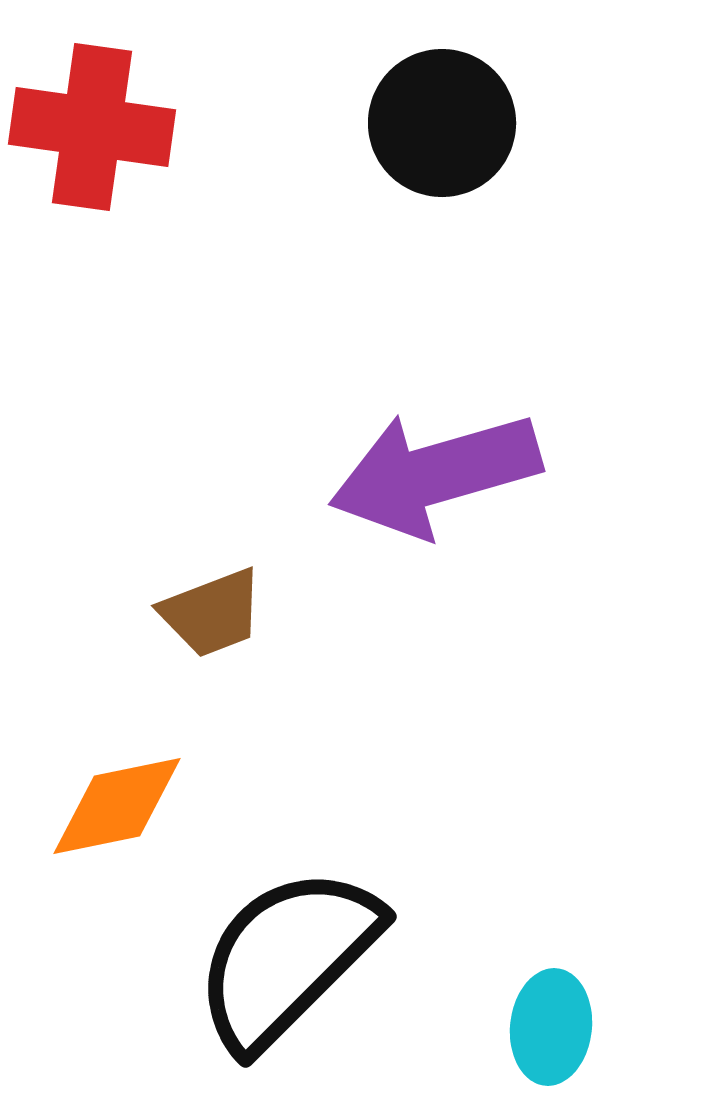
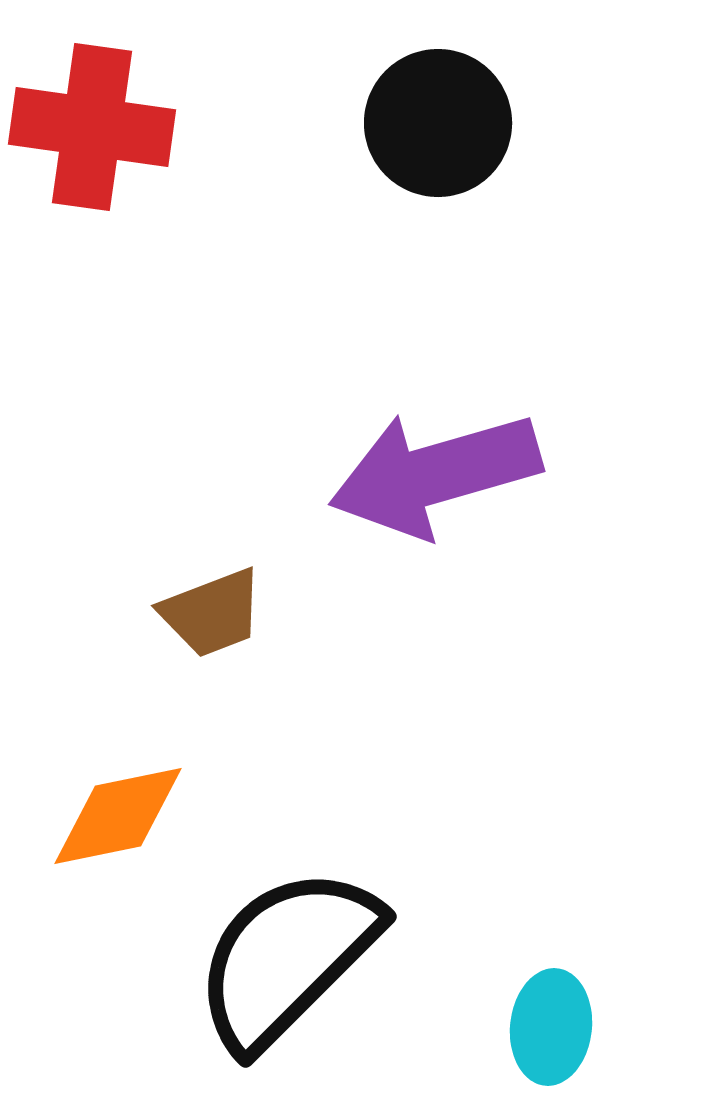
black circle: moved 4 px left
orange diamond: moved 1 px right, 10 px down
